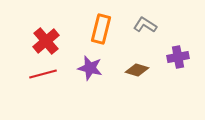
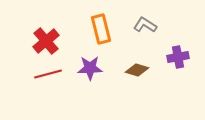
orange rectangle: rotated 28 degrees counterclockwise
purple star: rotated 15 degrees counterclockwise
red line: moved 5 px right
